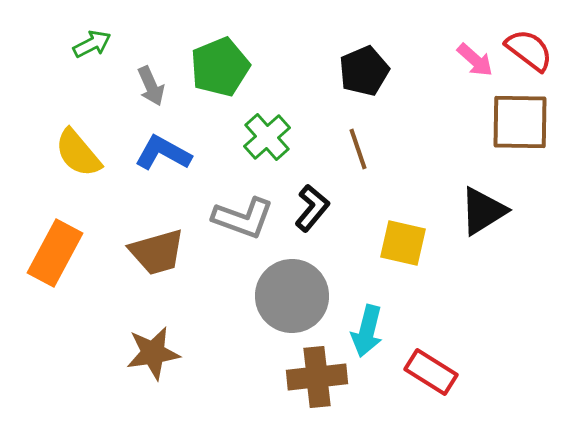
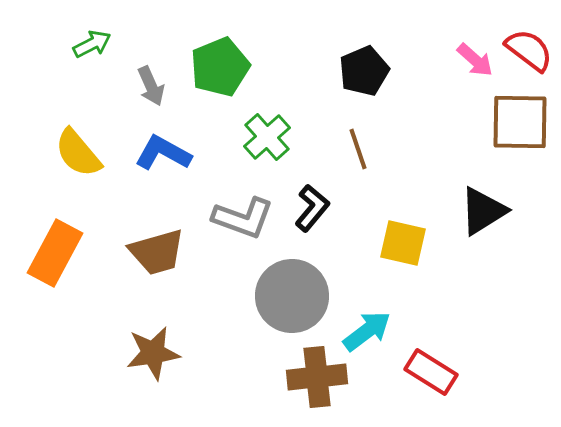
cyan arrow: rotated 141 degrees counterclockwise
